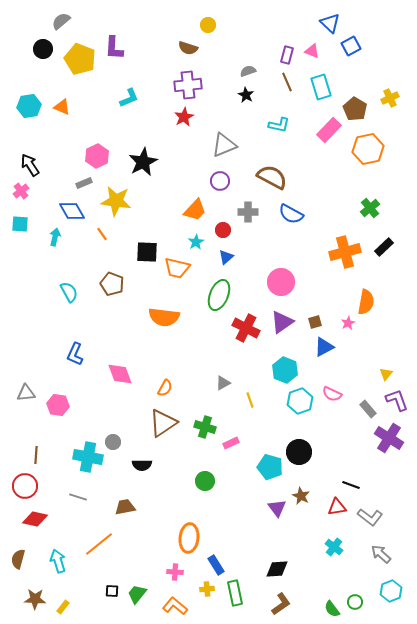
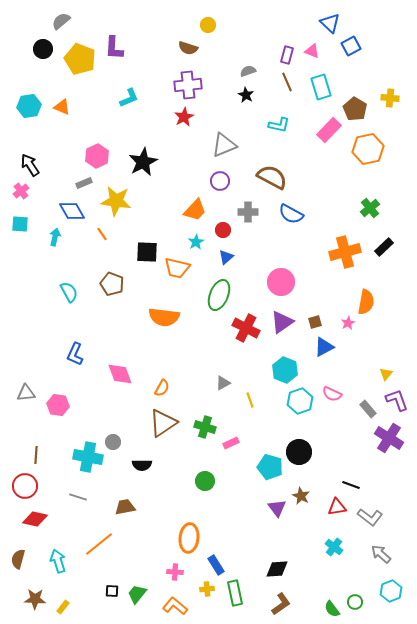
yellow cross at (390, 98): rotated 30 degrees clockwise
orange semicircle at (165, 388): moved 3 px left
